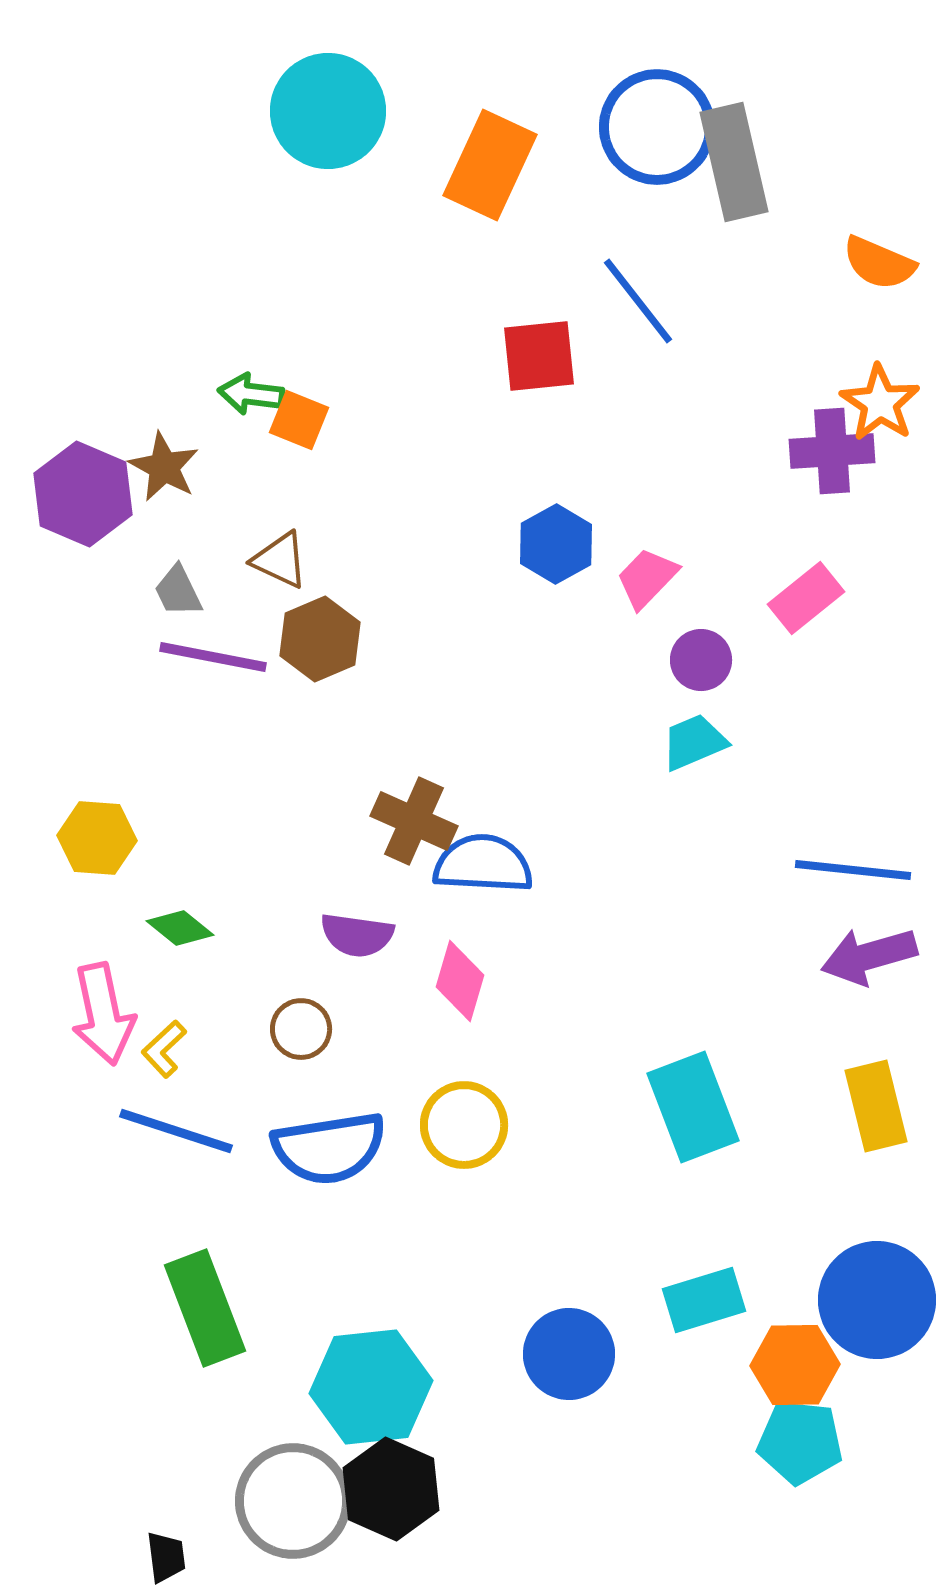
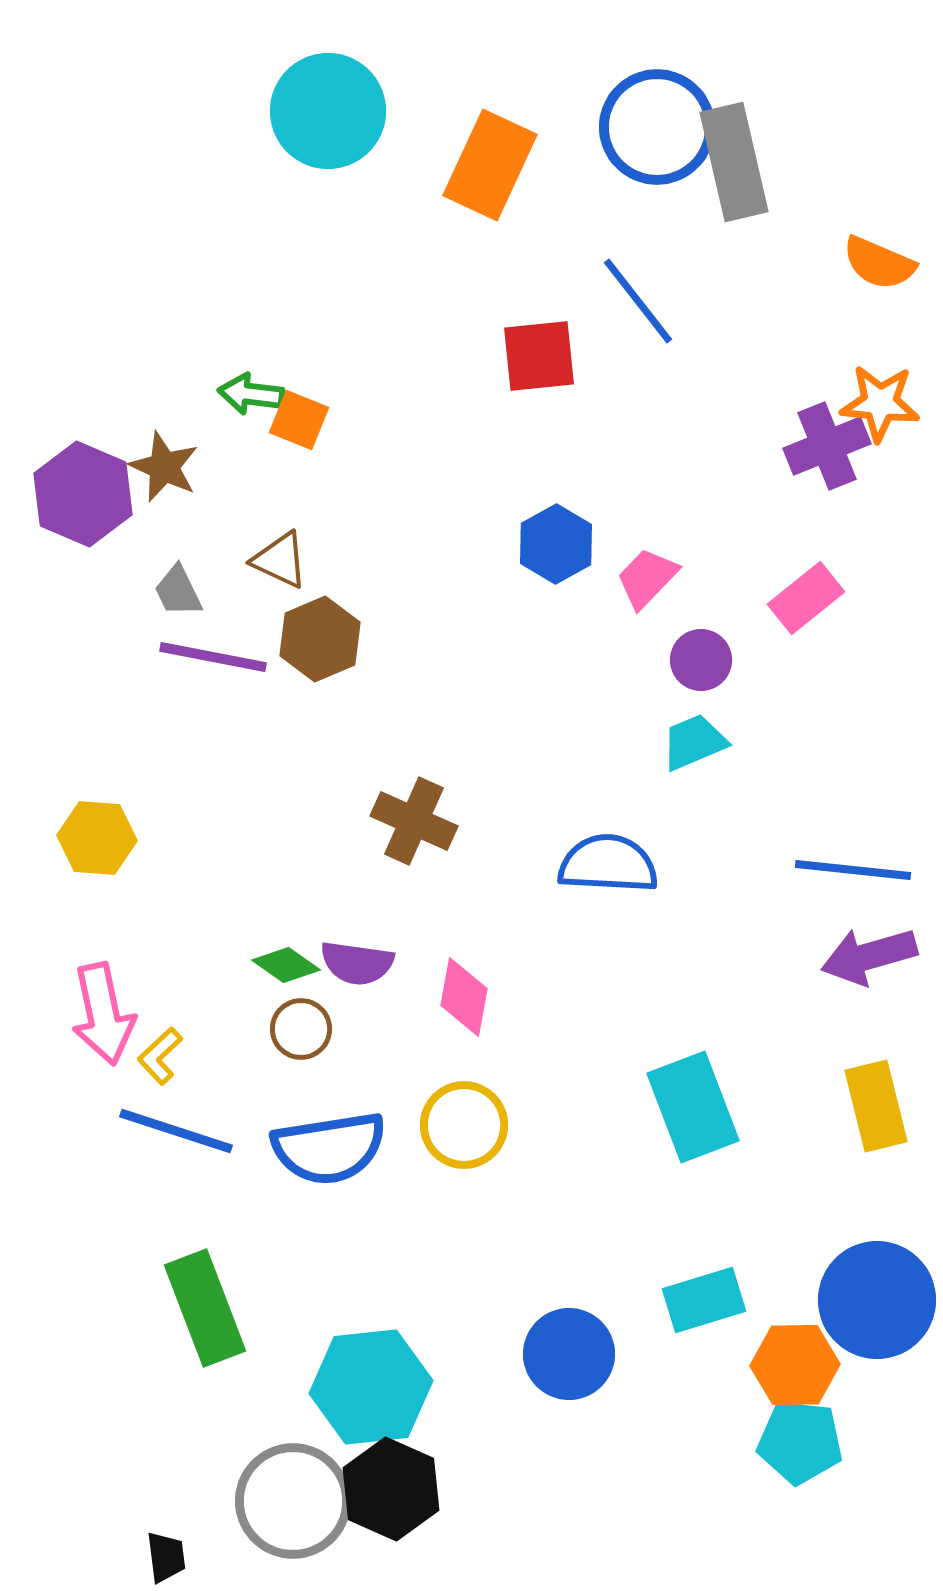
orange star at (880, 403): rotated 28 degrees counterclockwise
purple cross at (832, 451): moved 5 px left, 5 px up; rotated 18 degrees counterclockwise
brown star at (164, 467): rotated 4 degrees counterclockwise
blue semicircle at (483, 864): moved 125 px right
green diamond at (180, 928): moved 106 px right, 37 px down; rotated 4 degrees counterclockwise
purple semicircle at (357, 935): moved 28 px down
pink diamond at (460, 981): moved 4 px right, 16 px down; rotated 6 degrees counterclockwise
yellow L-shape at (164, 1049): moved 4 px left, 7 px down
